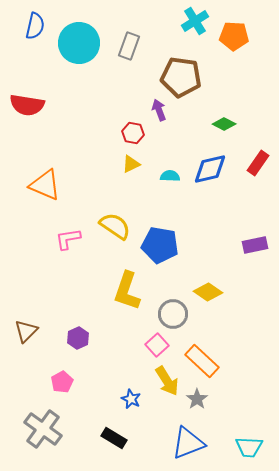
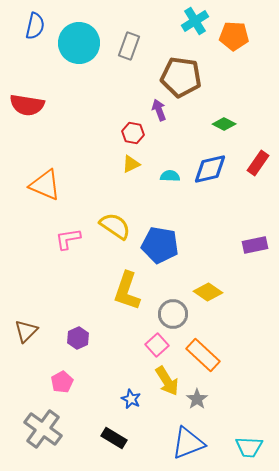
orange rectangle: moved 1 px right, 6 px up
